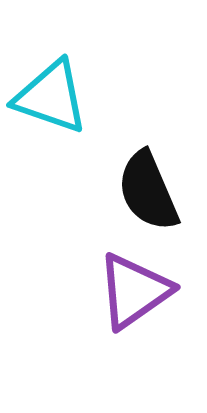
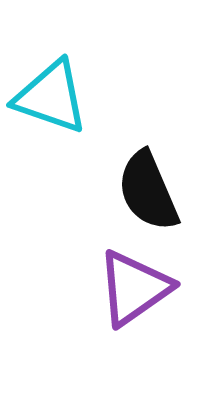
purple triangle: moved 3 px up
